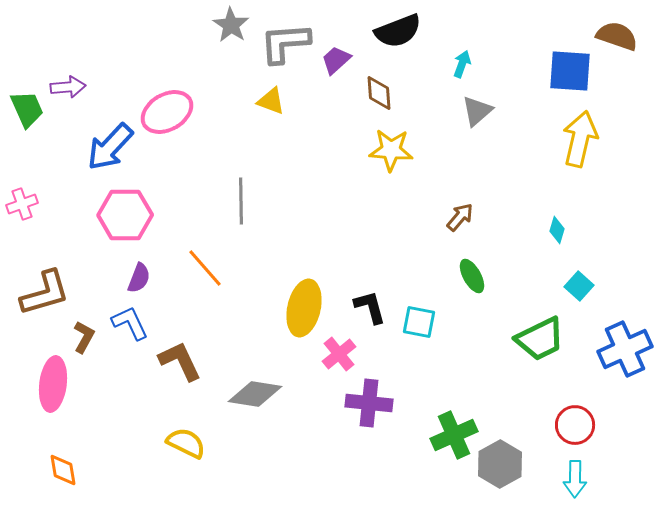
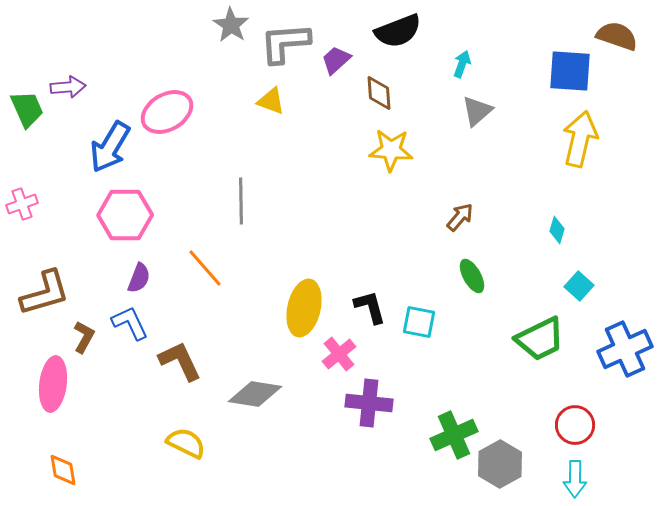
blue arrow at (110, 147): rotated 12 degrees counterclockwise
